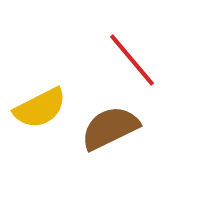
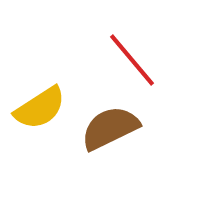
yellow semicircle: rotated 6 degrees counterclockwise
